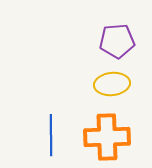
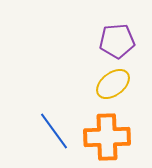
yellow ellipse: moved 1 px right; rotated 32 degrees counterclockwise
blue line: moved 3 px right, 4 px up; rotated 36 degrees counterclockwise
